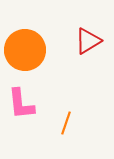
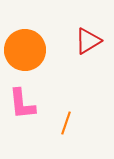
pink L-shape: moved 1 px right
